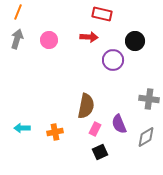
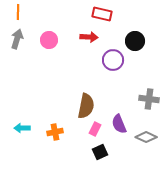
orange line: rotated 21 degrees counterclockwise
gray diamond: rotated 55 degrees clockwise
